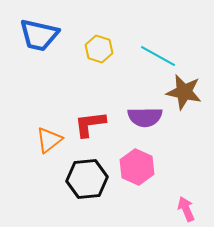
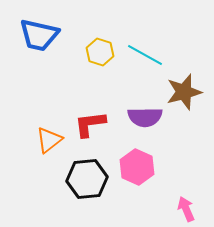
yellow hexagon: moved 1 px right, 3 px down
cyan line: moved 13 px left, 1 px up
brown star: rotated 27 degrees counterclockwise
